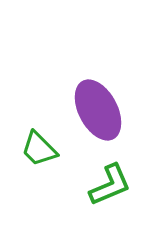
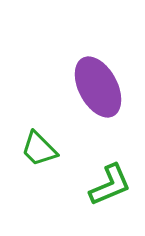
purple ellipse: moved 23 px up
